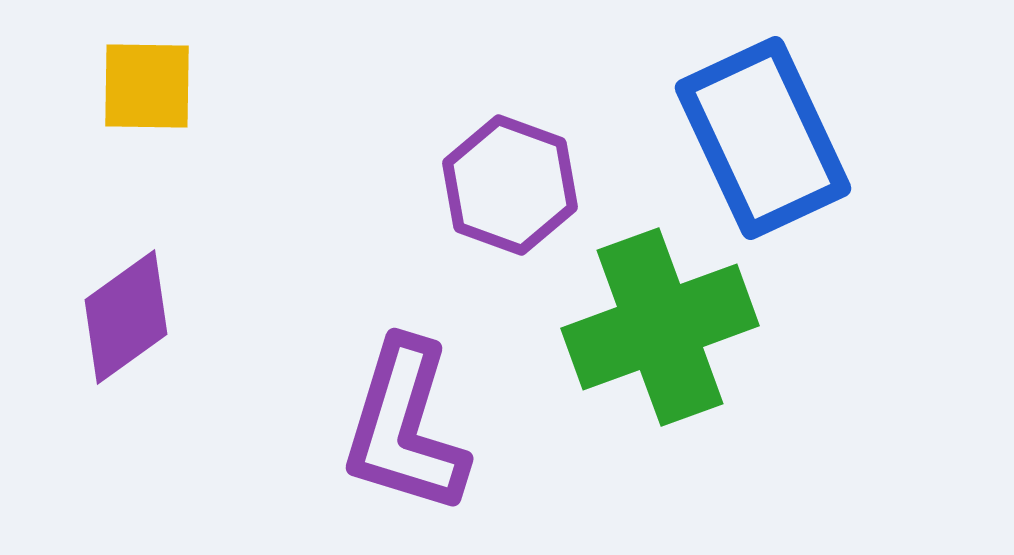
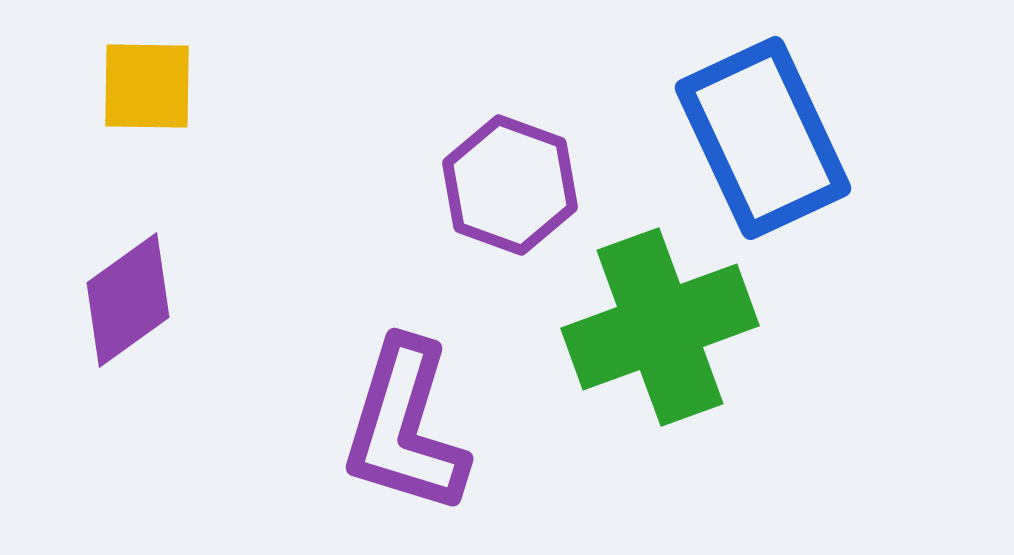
purple diamond: moved 2 px right, 17 px up
